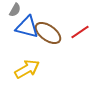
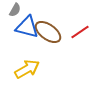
brown ellipse: moved 1 px up
